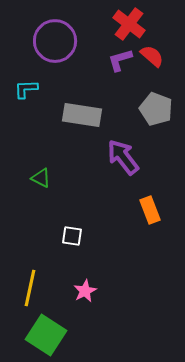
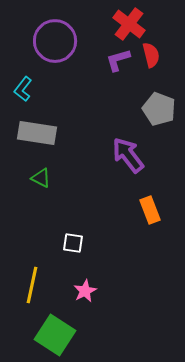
red semicircle: moved 1 px left, 1 px up; rotated 35 degrees clockwise
purple L-shape: moved 2 px left
cyan L-shape: moved 3 px left; rotated 50 degrees counterclockwise
gray pentagon: moved 3 px right
gray rectangle: moved 45 px left, 18 px down
purple arrow: moved 5 px right, 2 px up
white square: moved 1 px right, 7 px down
yellow line: moved 2 px right, 3 px up
green square: moved 9 px right
